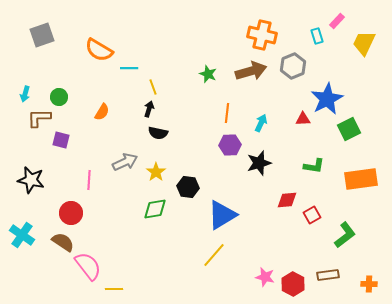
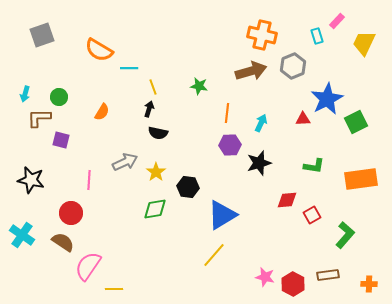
green star at (208, 74): moved 9 px left, 12 px down; rotated 12 degrees counterclockwise
green square at (349, 129): moved 7 px right, 7 px up
green L-shape at (345, 235): rotated 12 degrees counterclockwise
pink semicircle at (88, 266): rotated 108 degrees counterclockwise
